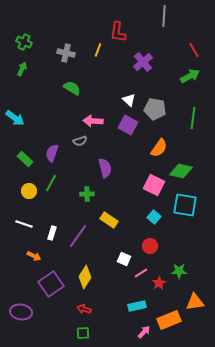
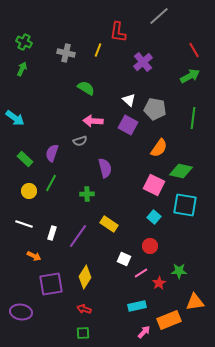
gray line at (164, 16): moved 5 px left; rotated 45 degrees clockwise
green semicircle at (72, 88): moved 14 px right
yellow rectangle at (109, 220): moved 4 px down
purple square at (51, 284): rotated 25 degrees clockwise
